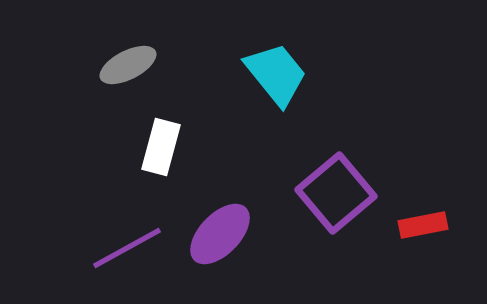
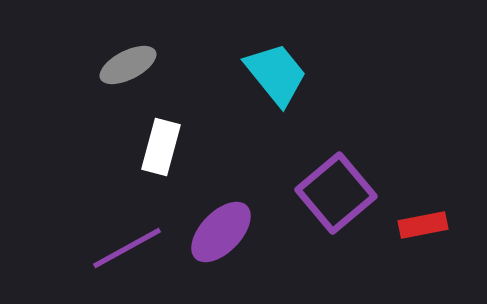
purple ellipse: moved 1 px right, 2 px up
